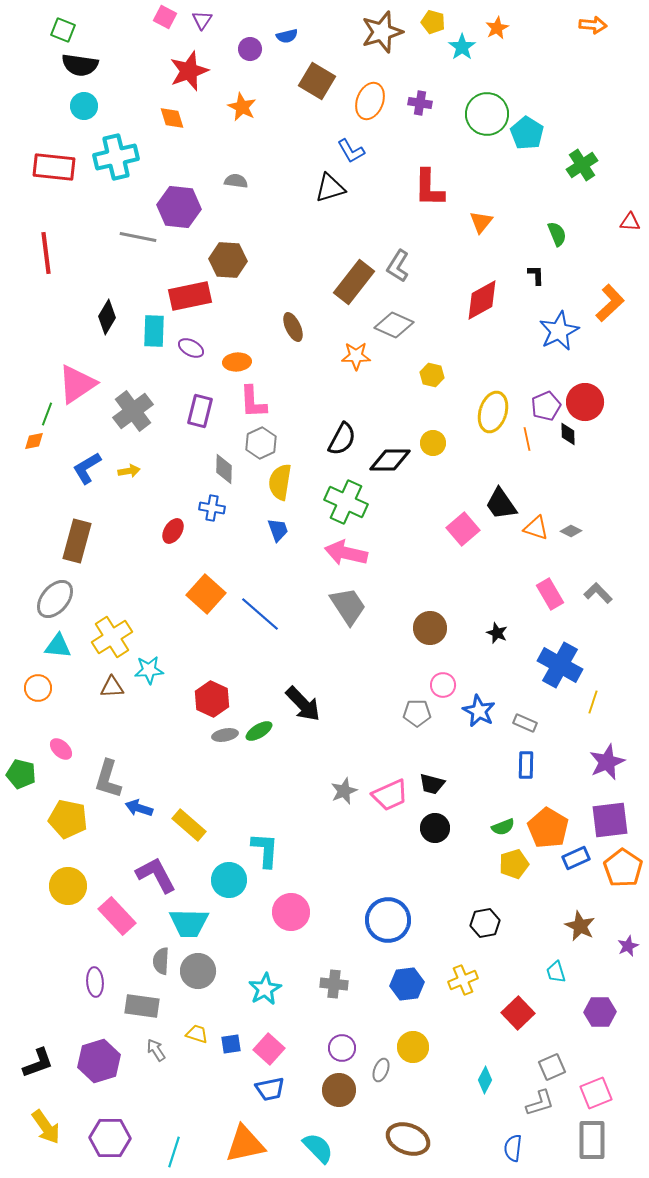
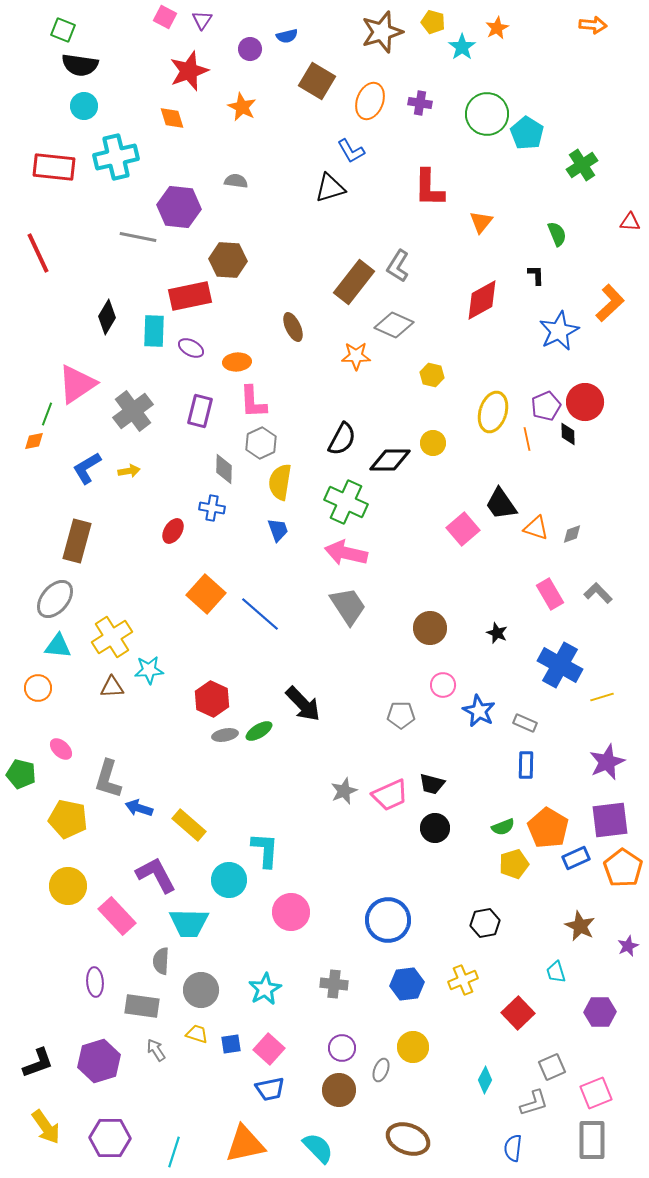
red line at (46, 253): moved 8 px left; rotated 18 degrees counterclockwise
gray diamond at (571, 531): moved 1 px right, 3 px down; rotated 45 degrees counterclockwise
yellow line at (593, 702): moved 9 px right, 5 px up; rotated 55 degrees clockwise
gray pentagon at (417, 713): moved 16 px left, 2 px down
gray circle at (198, 971): moved 3 px right, 19 px down
gray L-shape at (540, 1103): moved 6 px left
